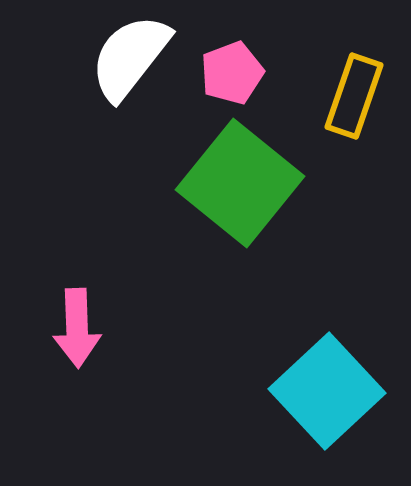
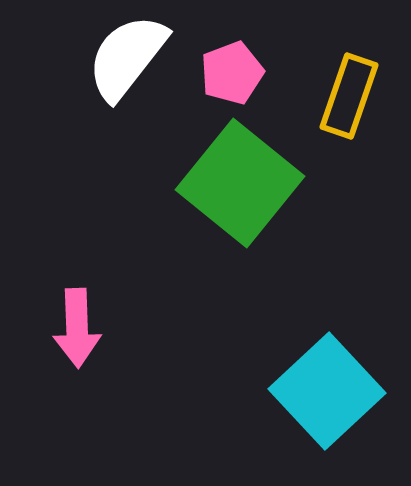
white semicircle: moved 3 px left
yellow rectangle: moved 5 px left
